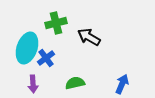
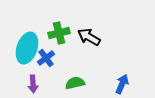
green cross: moved 3 px right, 10 px down
